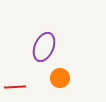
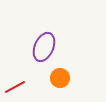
red line: rotated 25 degrees counterclockwise
